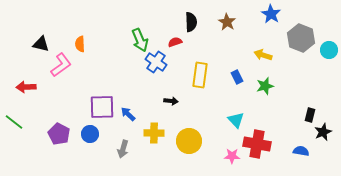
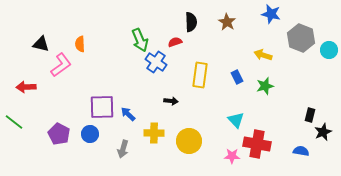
blue star: rotated 18 degrees counterclockwise
